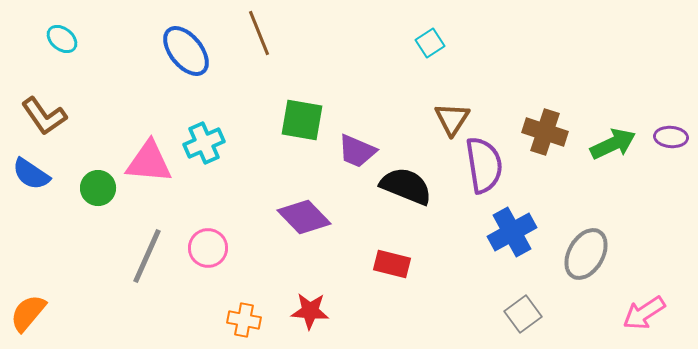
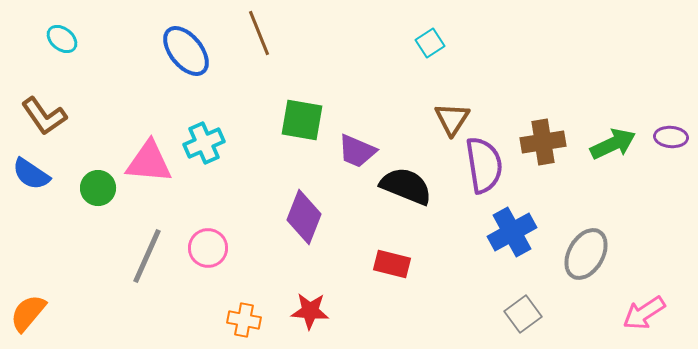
brown cross: moved 2 px left, 10 px down; rotated 27 degrees counterclockwise
purple diamond: rotated 66 degrees clockwise
